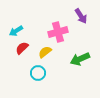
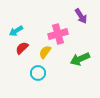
pink cross: moved 2 px down
yellow semicircle: rotated 16 degrees counterclockwise
